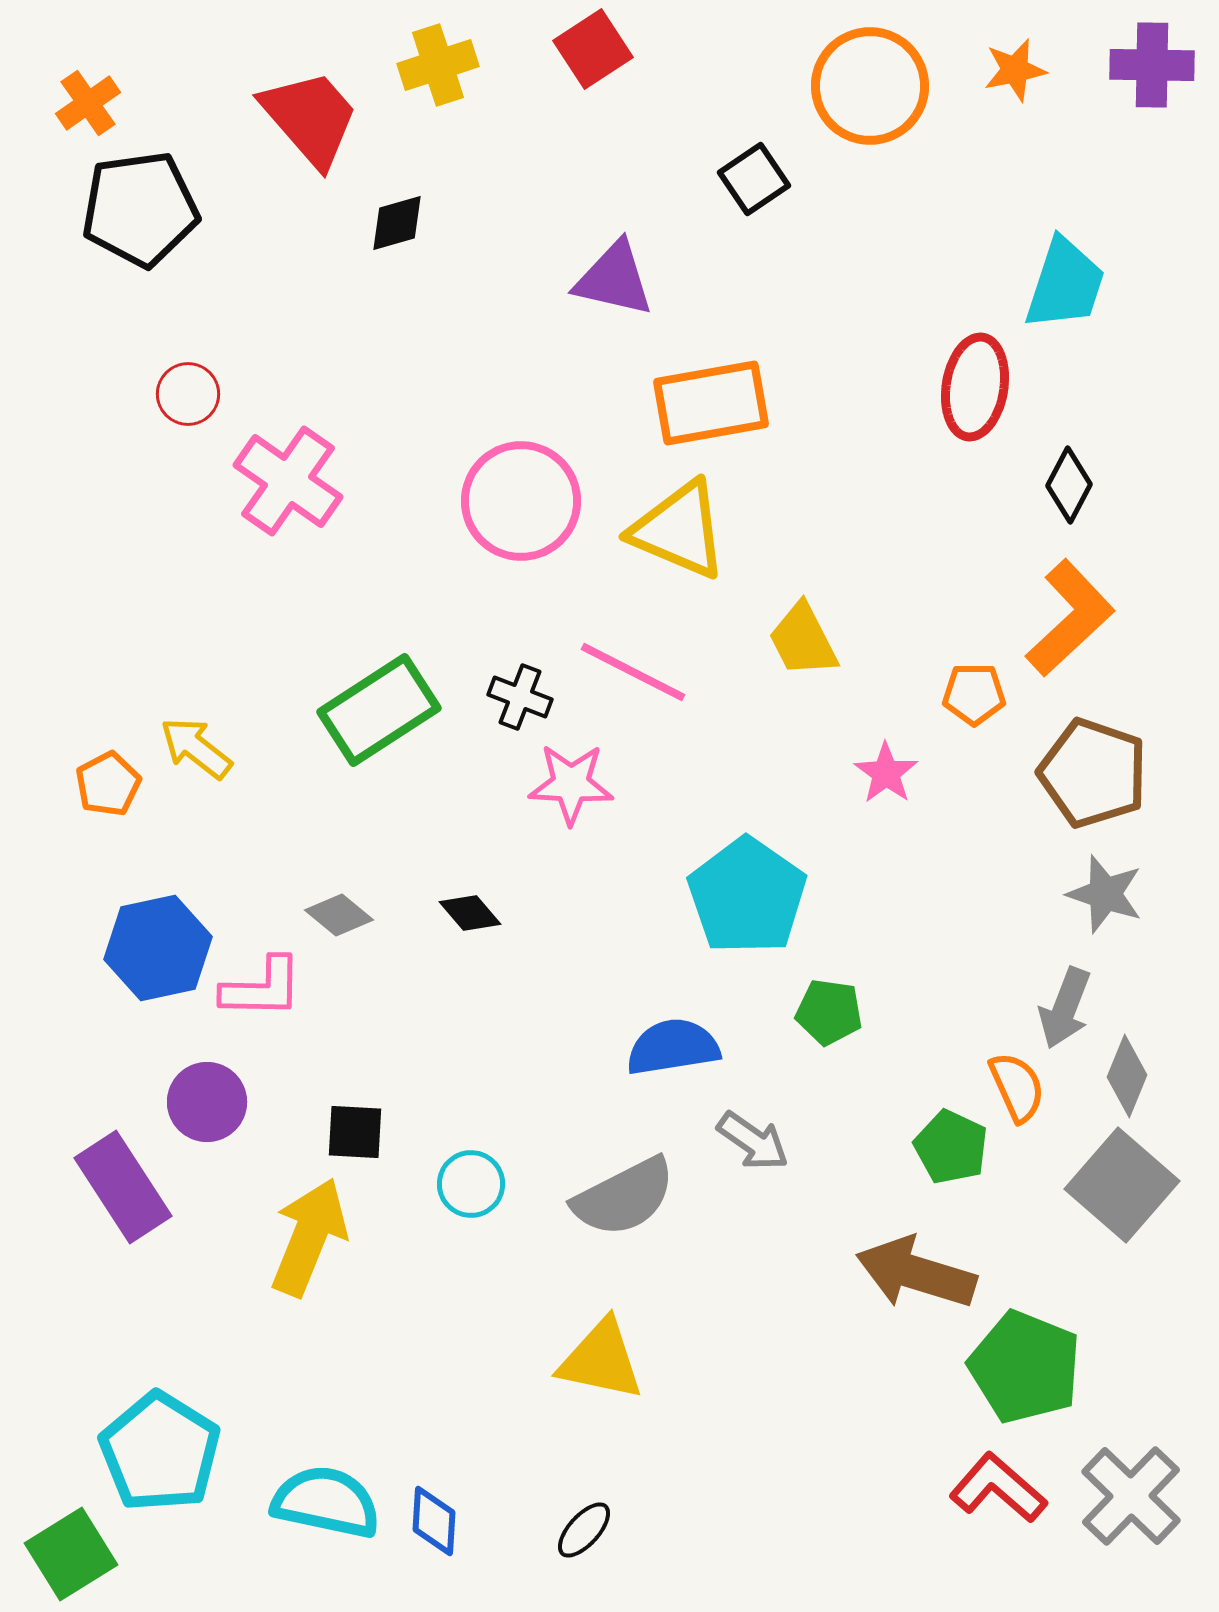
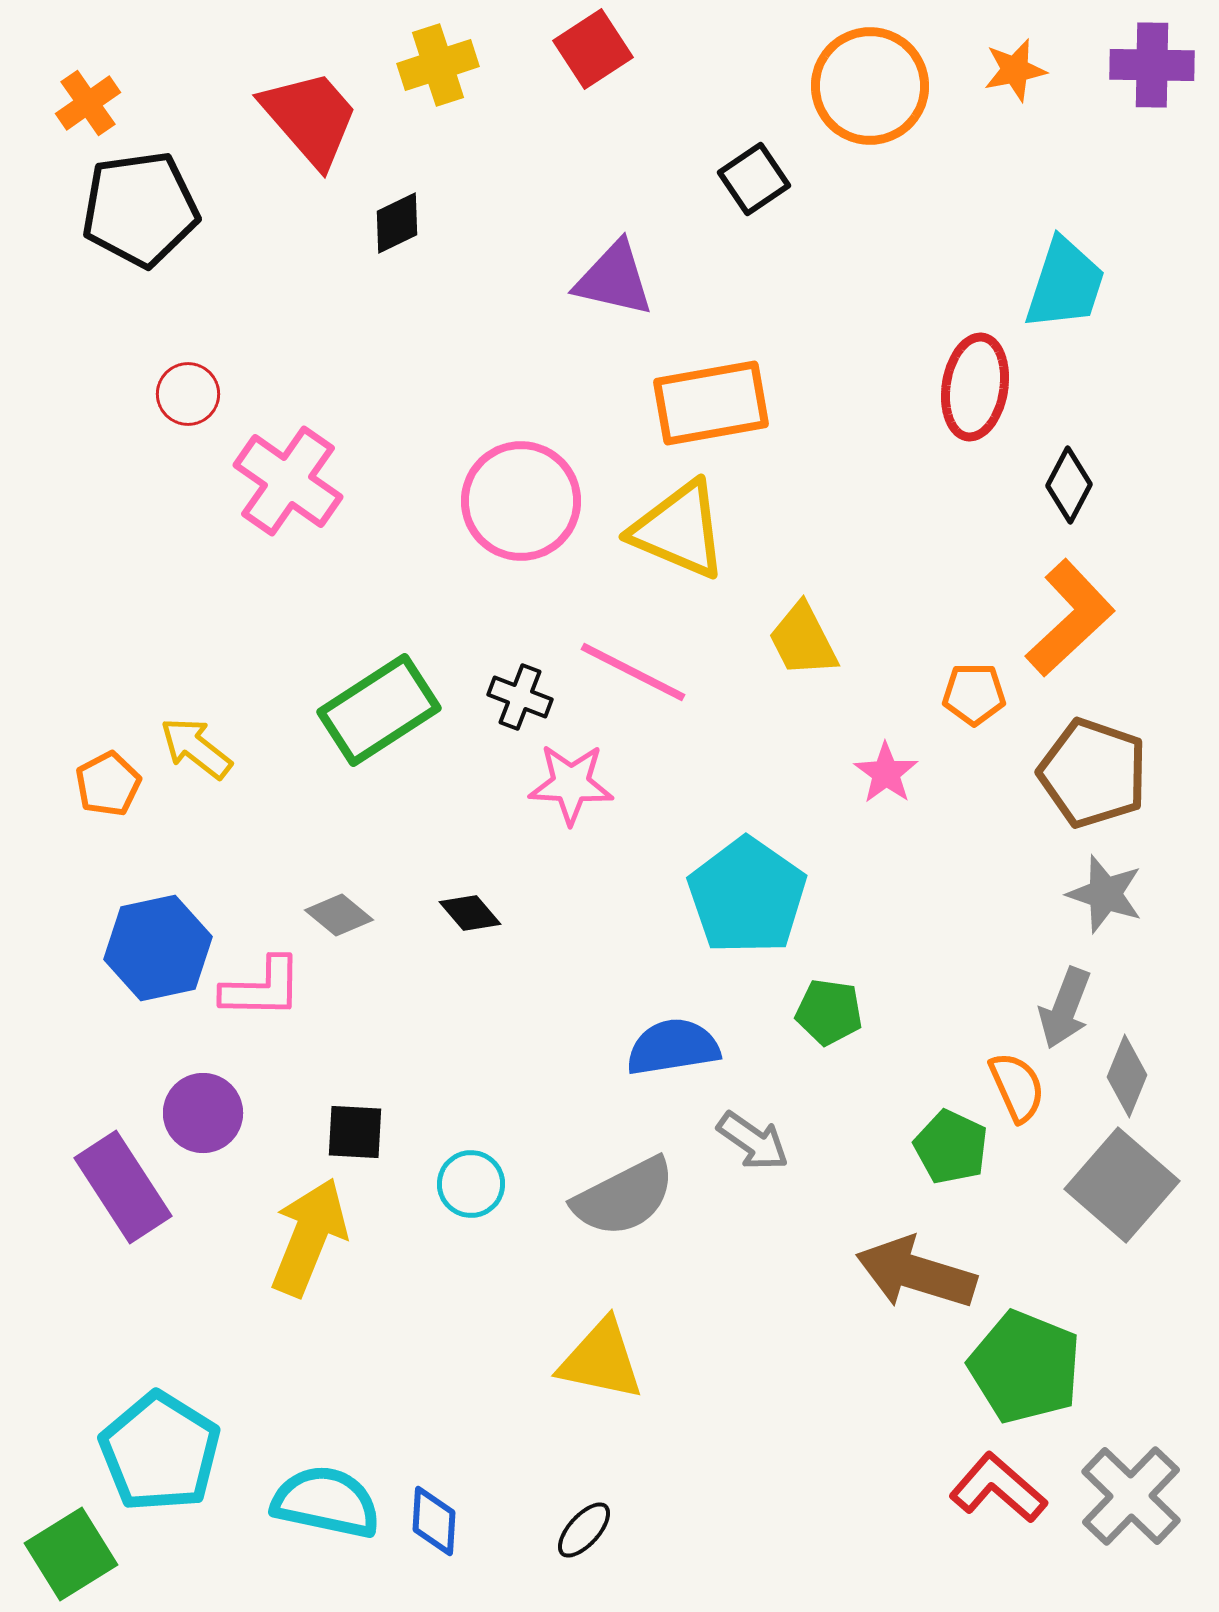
black diamond at (397, 223): rotated 10 degrees counterclockwise
purple circle at (207, 1102): moved 4 px left, 11 px down
